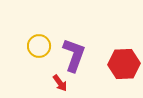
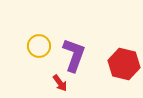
red hexagon: rotated 16 degrees clockwise
